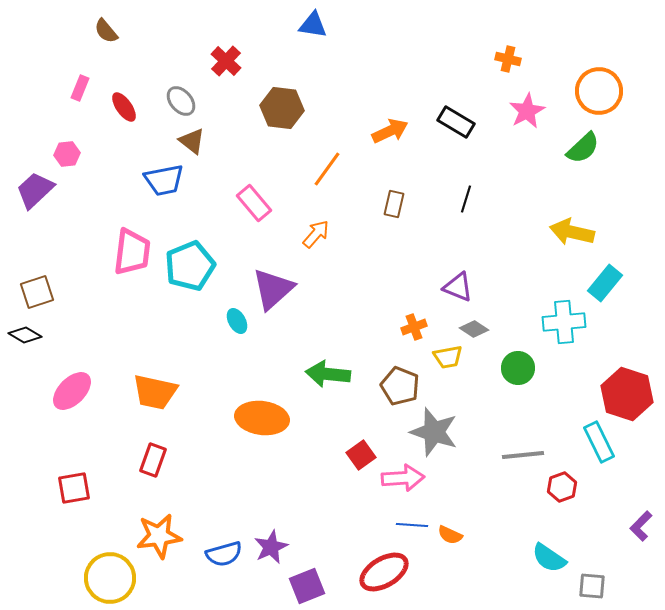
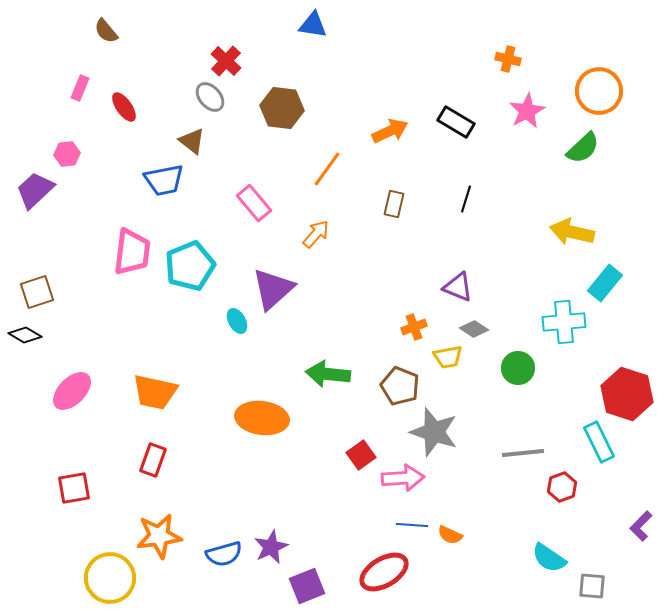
gray ellipse at (181, 101): moved 29 px right, 4 px up
gray line at (523, 455): moved 2 px up
